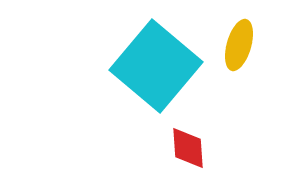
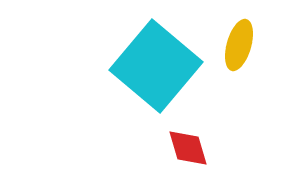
red diamond: rotated 12 degrees counterclockwise
